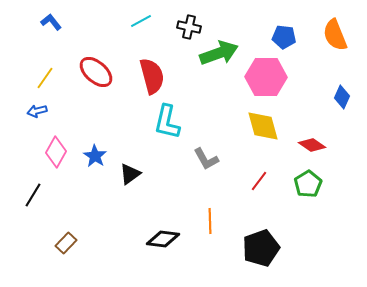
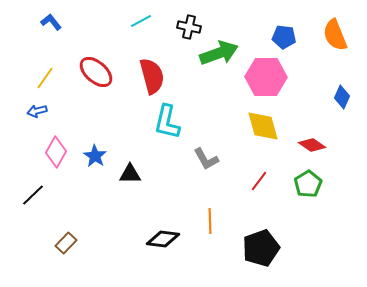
black triangle: rotated 35 degrees clockwise
black line: rotated 15 degrees clockwise
